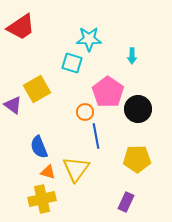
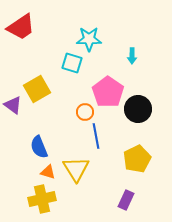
yellow pentagon: rotated 24 degrees counterclockwise
yellow triangle: rotated 8 degrees counterclockwise
purple rectangle: moved 2 px up
